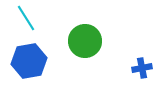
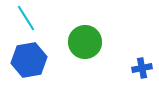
green circle: moved 1 px down
blue hexagon: moved 1 px up
